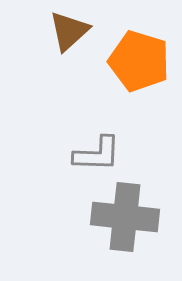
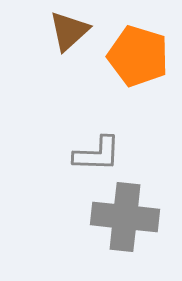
orange pentagon: moved 1 px left, 5 px up
